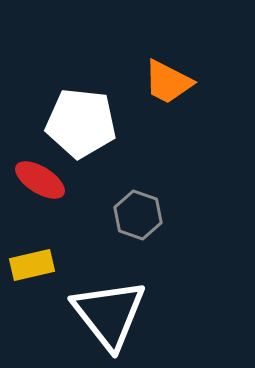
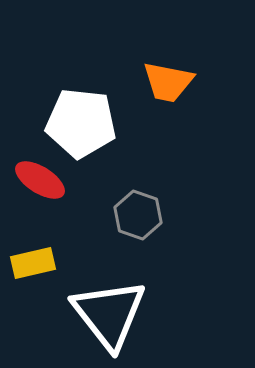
orange trapezoid: rotated 16 degrees counterclockwise
yellow rectangle: moved 1 px right, 2 px up
